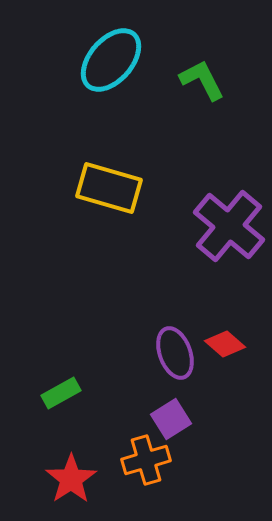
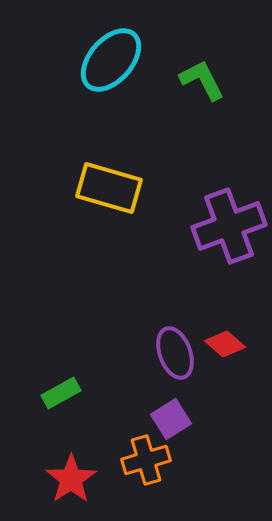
purple cross: rotated 30 degrees clockwise
